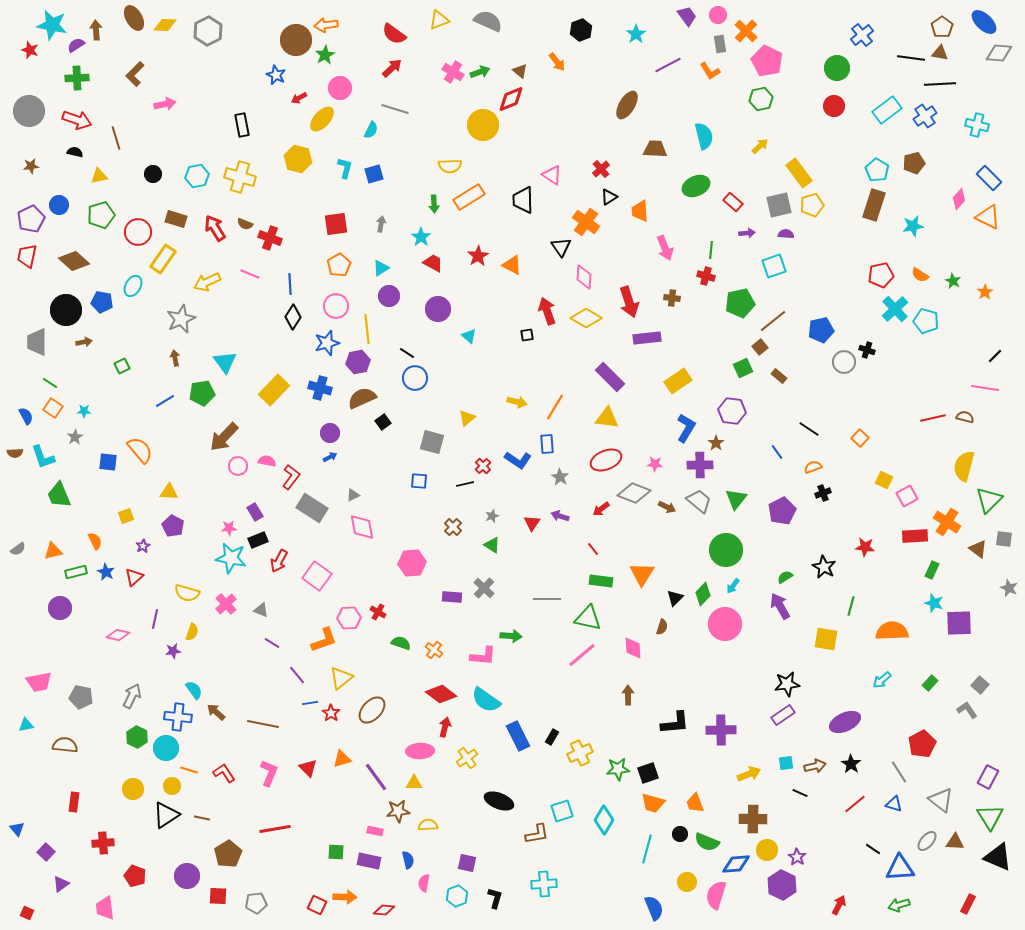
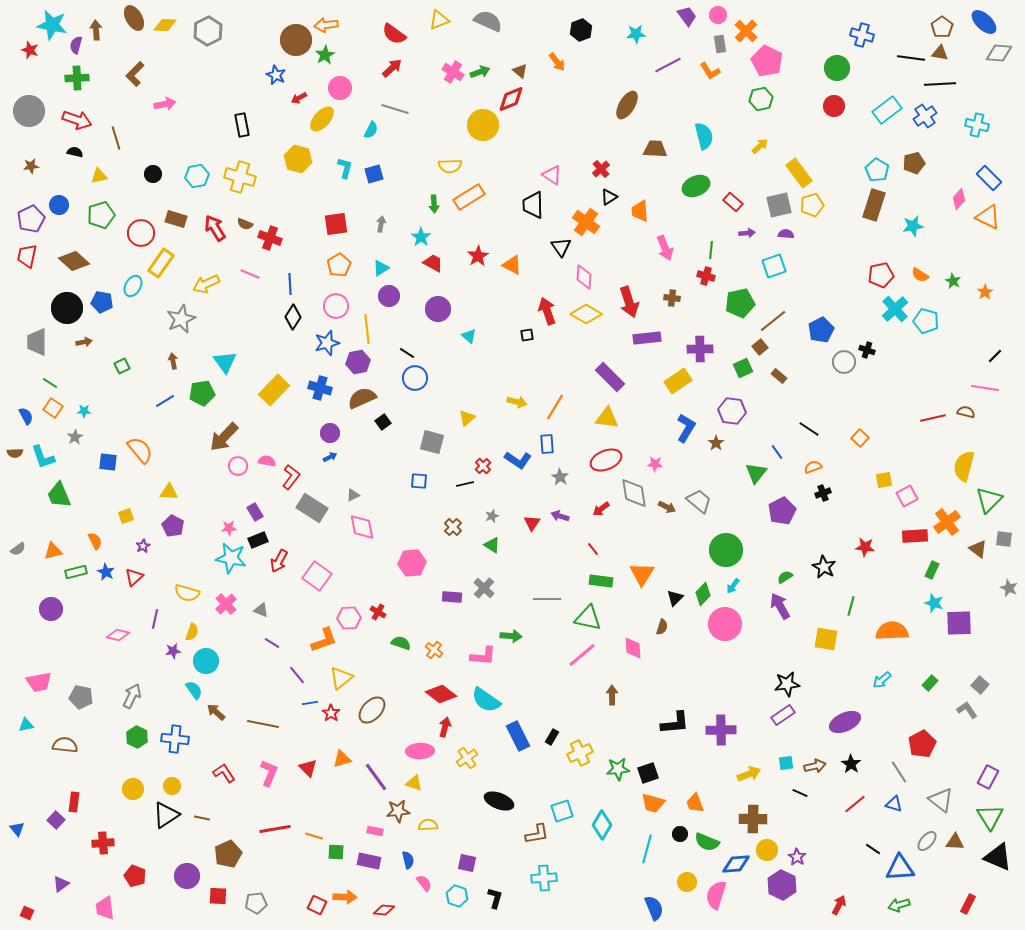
cyan star at (636, 34): rotated 30 degrees clockwise
blue cross at (862, 35): rotated 35 degrees counterclockwise
purple semicircle at (76, 45): rotated 42 degrees counterclockwise
black trapezoid at (523, 200): moved 10 px right, 5 px down
red circle at (138, 232): moved 3 px right, 1 px down
yellow rectangle at (163, 259): moved 2 px left, 4 px down
yellow arrow at (207, 282): moved 1 px left, 2 px down
black circle at (66, 310): moved 1 px right, 2 px up
yellow diamond at (586, 318): moved 4 px up
blue pentagon at (821, 330): rotated 15 degrees counterclockwise
brown arrow at (175, 358): moved 2 px left, 3 px down
brown semicircle at (965, 417): moved 1 px right, 5 px up
purple cross at (700, 465): moved 116 px up
yellow square at (884, 480): rotated 36 degrees counterclockwise
gray diamond at (634, 493): rotated 60 degrees clockwise
green triangle at (736, 499): moved 20 px right, 26 px up
orange cross at (947, 522): rotated 20 degrees clockwise
purple circle at (60, 608): moved 9 px left, 1 px down
brown arrow at (628, 695): moved 16 px left
blue cross at (178, 717): moved 3 px left, 22 px down
cyan circle at (166, 748): moved 40 px right, 87 px up
orange line at (189, 770): moved 125 px right, 66 px down
yellow triangle at (414, 783): rotated 18 degrees clockwise
cyan diamond at (604, 820): moved 2 px left, 5 px down
purple square at (46, 852): moved 10 px right, 32 px up
brown pentagon at (228, 854): rotated 8 degrees clockwise
pink semicircle at (424, 883): rotated 132 degrees clockwise
cyan cross at (544, 884): moved 6 px up
cyan hexagon at (457, 896): rotated 20 degrees counterclockwise
